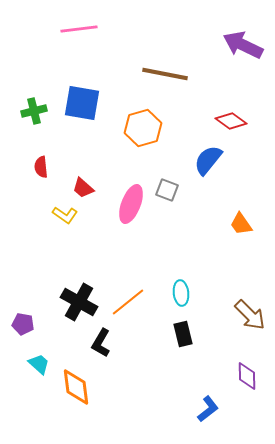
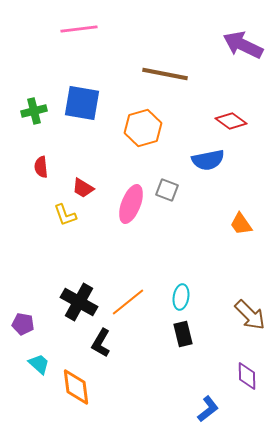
blue semicircle: rotated 140 degrees counterclockwise
red trapezoid: rotated 10 degrees counterclockwise
yellow L-shape: rotated 35 degrees clockwise
cyan ellipse: moved 4 px down; rotated 15 degrees clockwise
